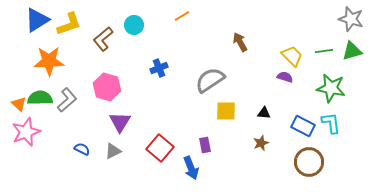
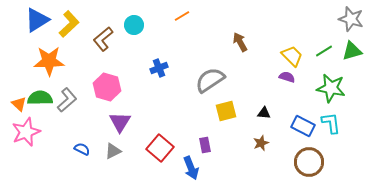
yellow L-shape: rotated 24 degrees counterclockwise
green line: rotated 24 degrees counterclockwise
purple semicircle: moved 2 px right
yellow square: rotated 15 degrees counterclockwise
